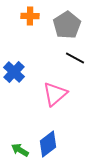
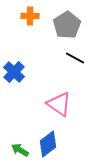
pink triangle: moved 4 px right, 10 px down; rotated 44 degrees counterclockwise
